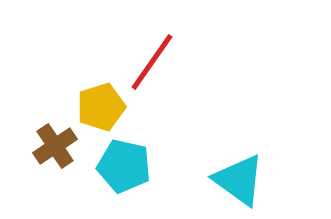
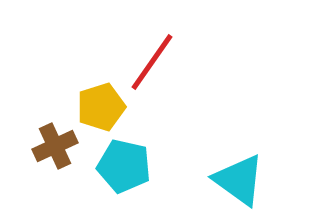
brown cross: rotated 9 degrees clockwise
